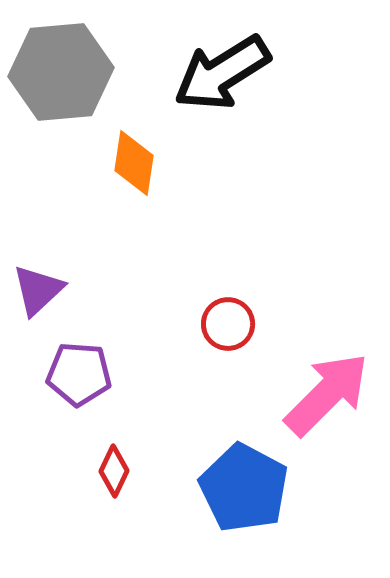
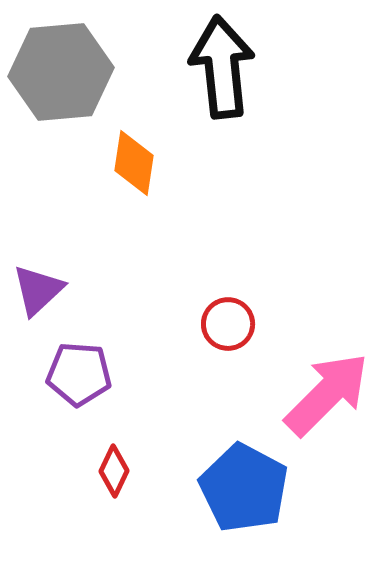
black arrow: moved 6 px up; rotated 116 degrees clockwise
